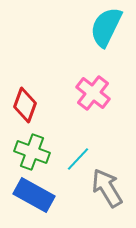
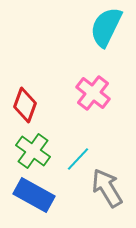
green cross: moved 1 px right, 1 px up; rotated 16 degrees clockwise
